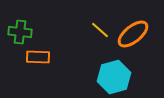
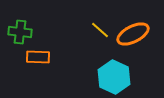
orange ellipse: rotated 12 degrees clockwise
cyan hexagon: rotated 20 degrees counterclockwise
